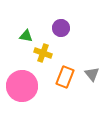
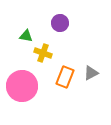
purple circle: moved 1 px left, 5 px up
gray triangle: moved 1 px left, 1 px up; rotated 42 degrees clockwise
